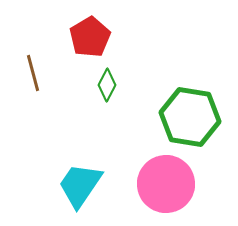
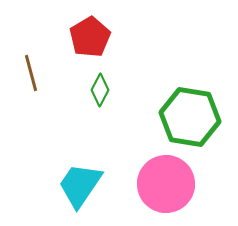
brown line: moved 2 px left
green diamond: moved 7 px left, 5 px down
